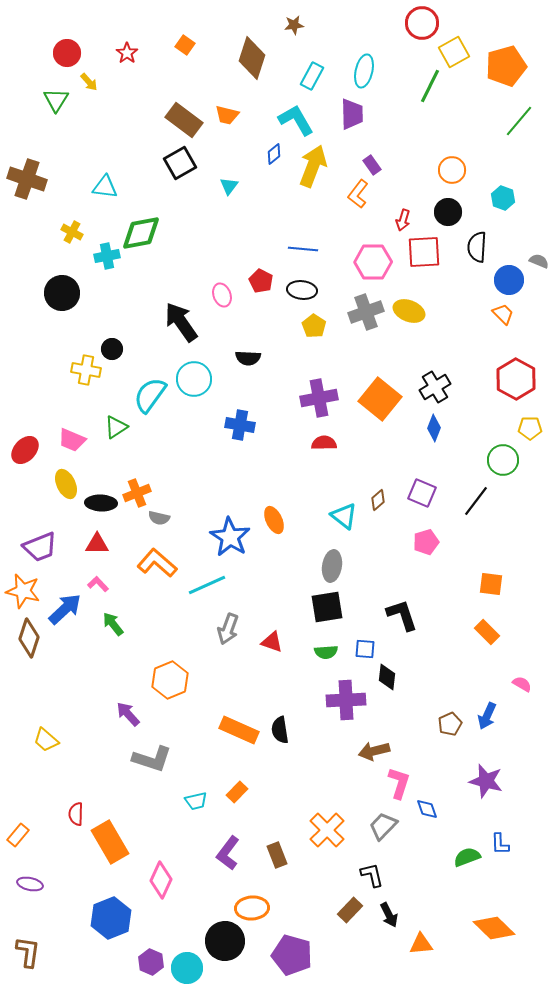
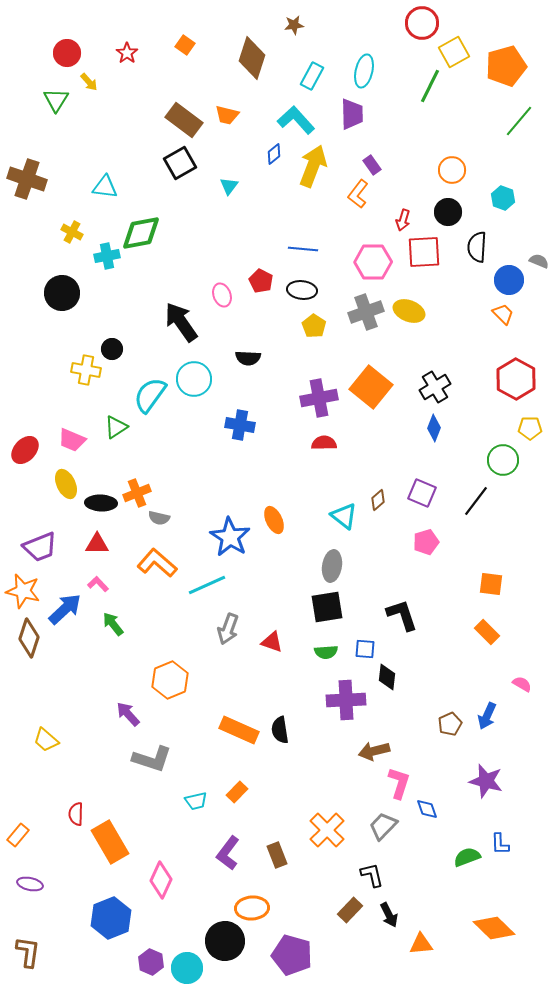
cyan L-shape at (296, 120): rotated 12 degrees counterclockwise
orange square at (380, 399): moved 9 px left, 12 px up
